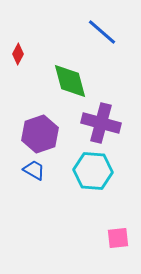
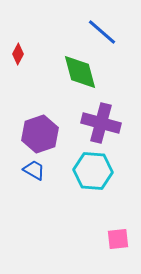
green diamond: moved 10 px right, 9 px up
pink square: moved 1 px down
